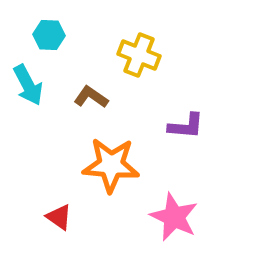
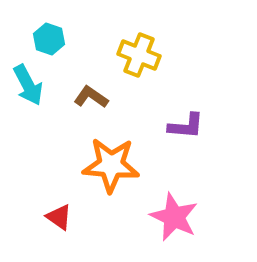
cyan hexagon: moved 4 px down; rotated 16 degrees clockwise
